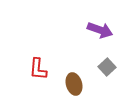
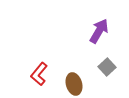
purple arrow: moved 1 px left, 1 px down; rotated 80 degrees counterclockwise
red L-shape: moved 1 px right, 5 px down; rotated 35 degrees clockwise
